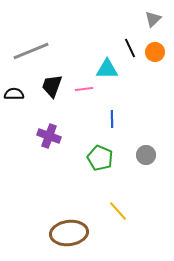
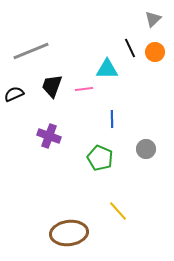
black semicircle: rotated 24 degrees counterclockwise
gray circle: moved 6 px up
